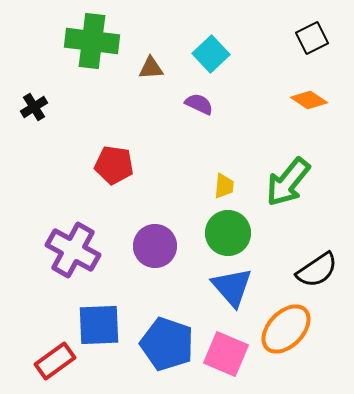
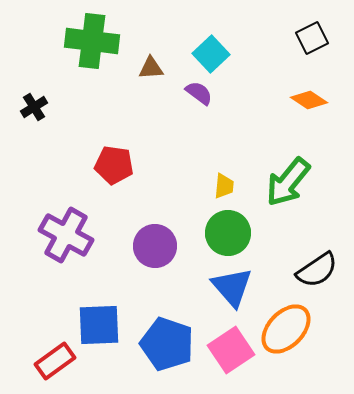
purple semicircle: moved 11 px up; rotated 12 degrees clockwise
purple cross: moved 7 px left, 15 px up
pink square: moved 5 px right, 4 px up; rotated 33 degrees clockwise
